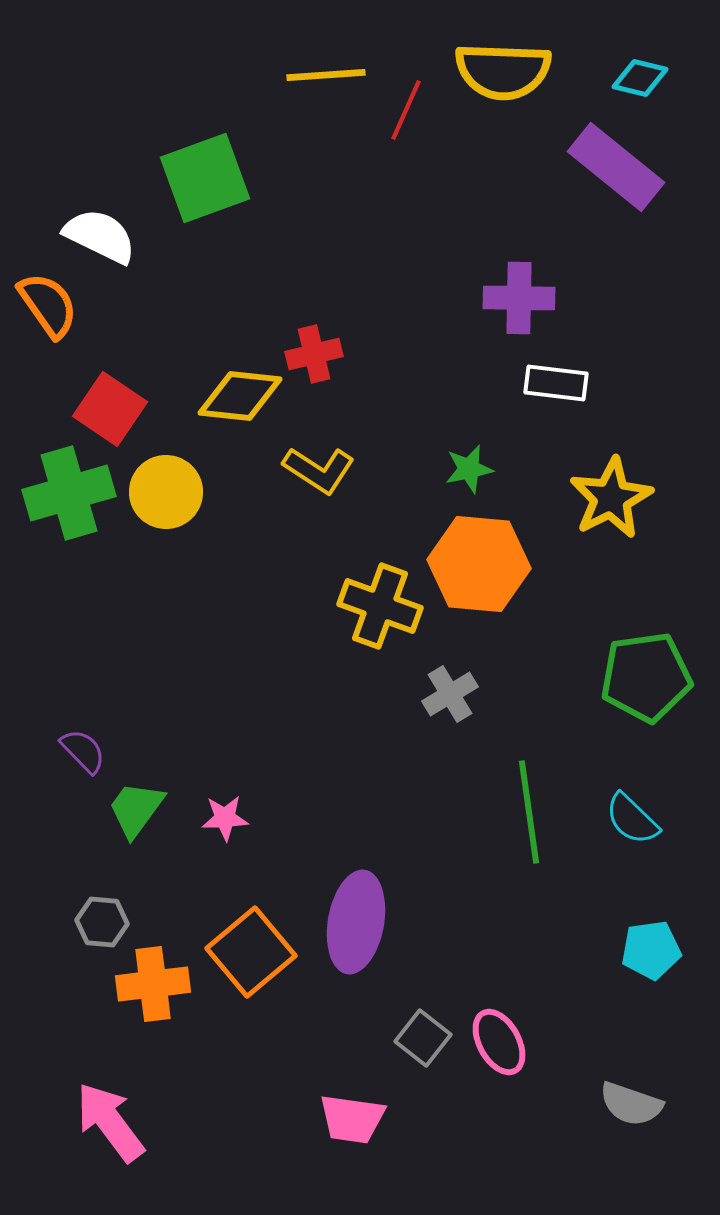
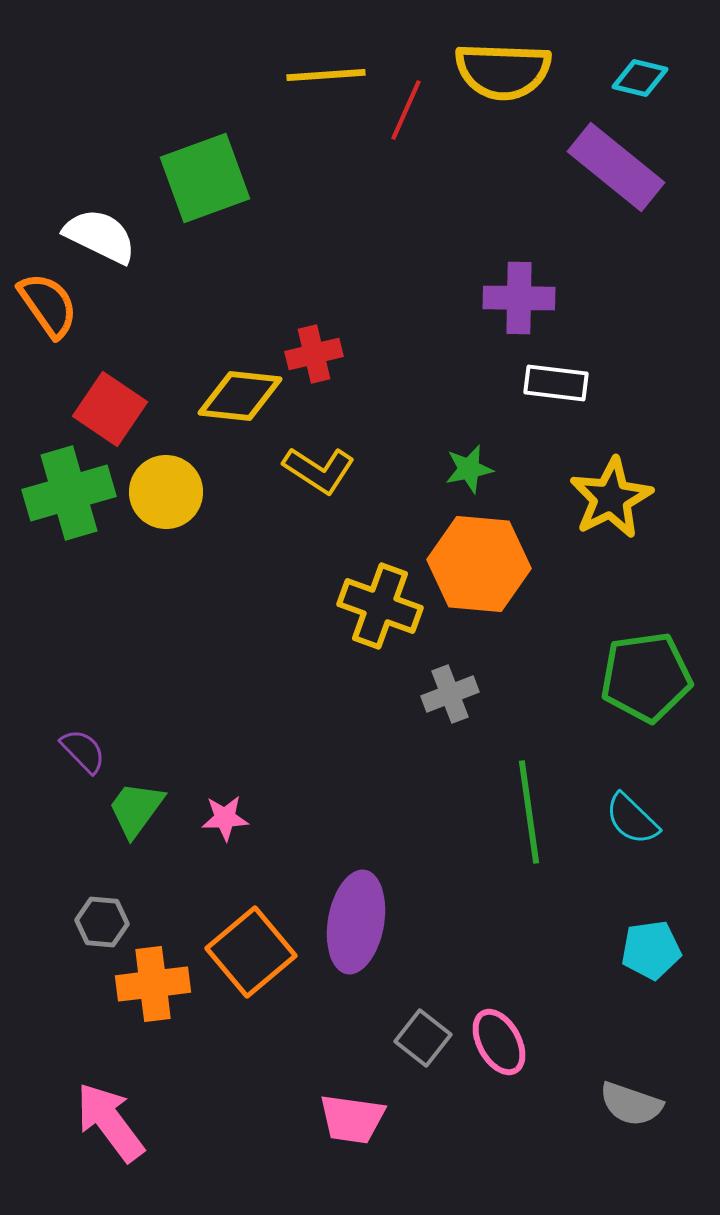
gray cross: rotated 10 degrees clockwise
